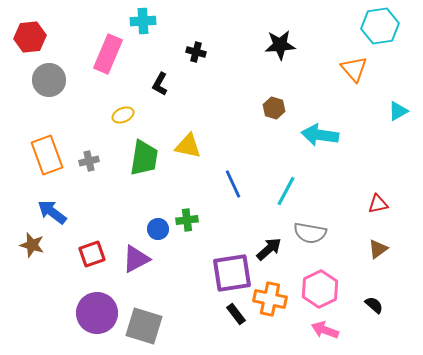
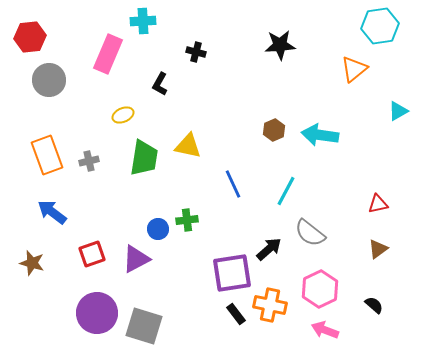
orange triangle: rotated 32 degrees clockwise
brown hexagon: moved 22 px down; rotated 20 degrees clockwise
gray semicircle: rotated 28 degrees clockwise
brown star: moved 18 px down
orange cross: moved 6 px down
